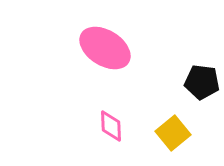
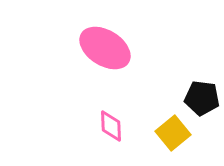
black pentagon: moved 16 px down
